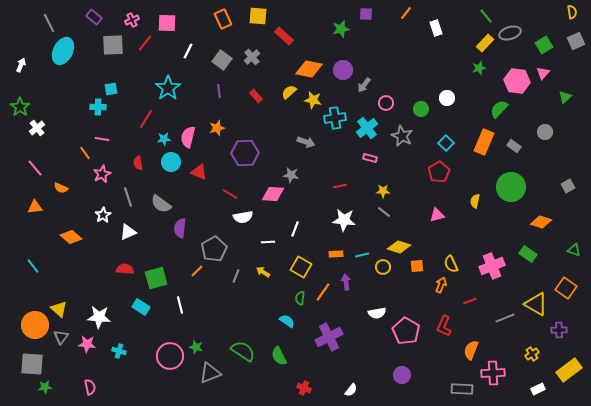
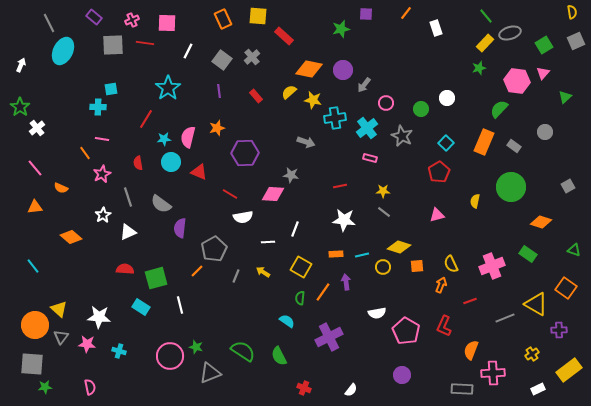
red line at (145, 43): rotated 60 degrees clockwise
